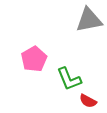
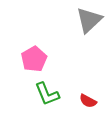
gray triangle: rotated 32 degrees counterclockwise
green L-shape: moved 22 px left, 15 px down
